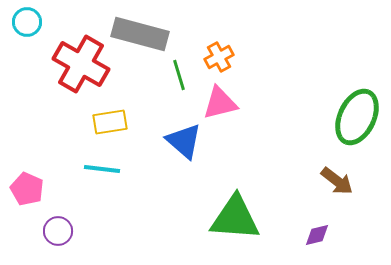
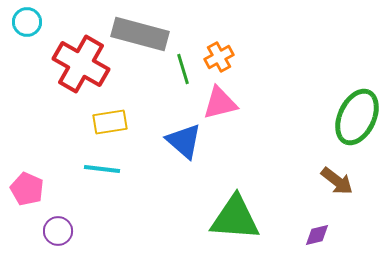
green line: moved 4 px right, 6 px up
